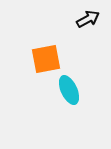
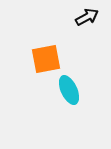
black arrow: moved 1 px left, 2 px up
